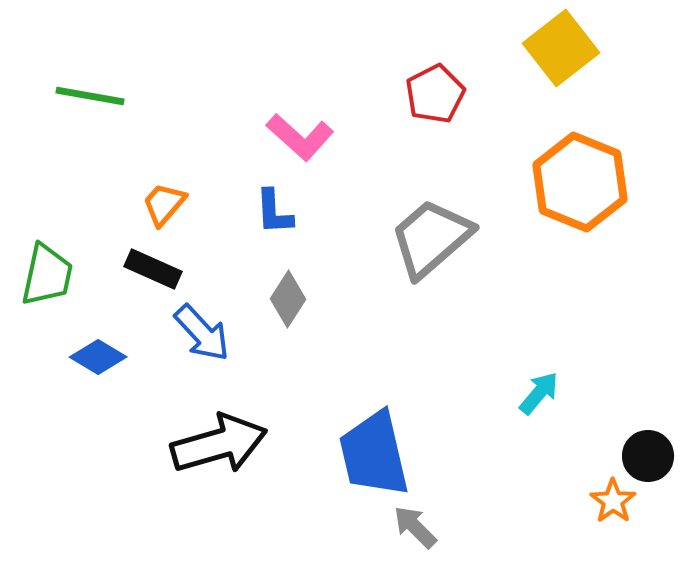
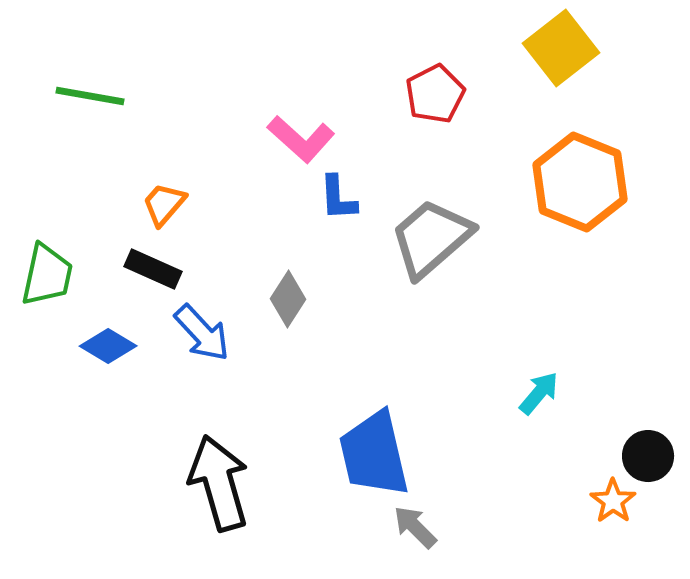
pink L-shape: moved 1 px right, 2 px down
blue L-shape: moved 64 px right, 14 px up
blue diamond: moved 10 px right, 11 px up
black arrow: moved 39 px down; rotated 90 degrees counterclockwise
